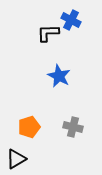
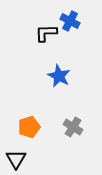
blue cross: moved 1 px left, 1 px down
black L-shape: moved 2 px left
gray cross: rotated 18 degrees clockwise
black triangle: rotated 30 degrees counterclockwise
